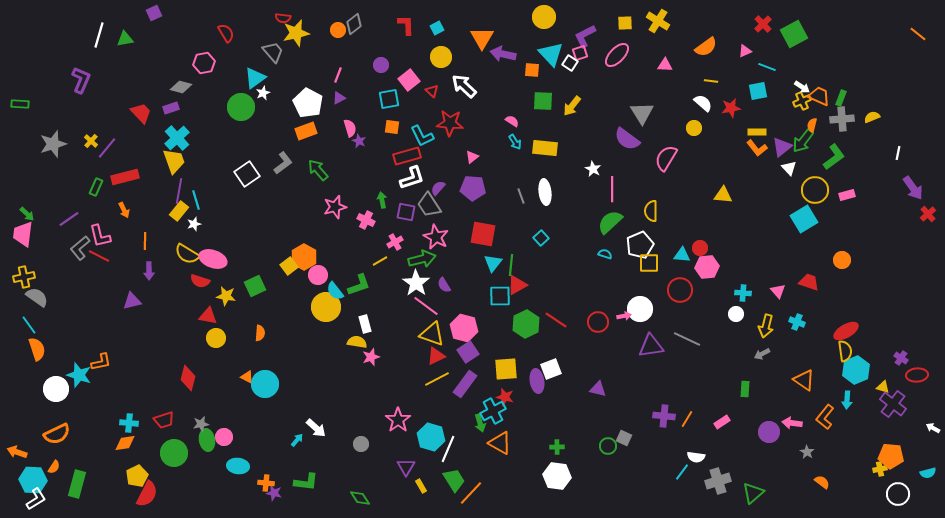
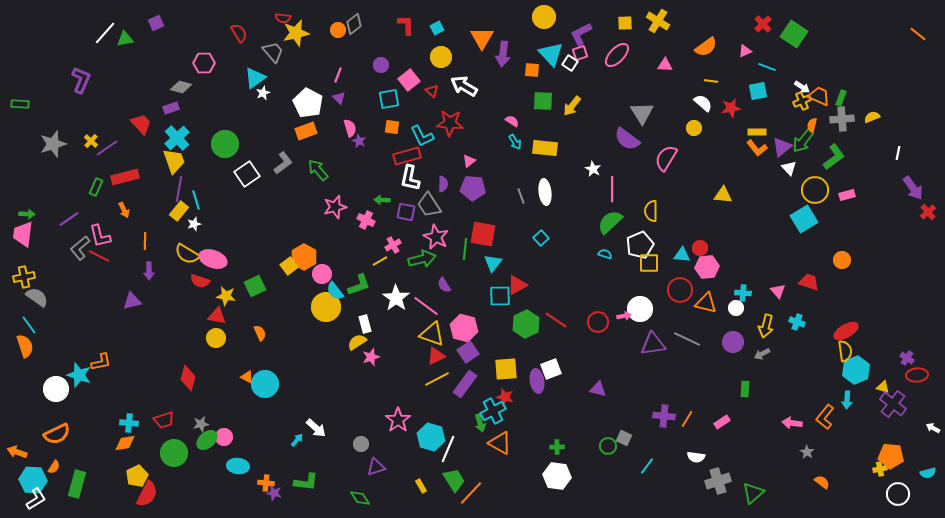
purple square at (154, 13): moved 2 px right, 10 px down
red semicircle at (226, 33): moved 13 px right
green square at (794, 34): rotated 28 degrees counterclockwise
white line at (99, 35): moved 6 px right, 2 px up; rotated 25 degrees clockwise
purple L-shape at (585, 36): moved 4 px left, 2 px up
purple arrow at (503, 54): rotated 95 degrees counterclockwise
pink hexagon at (204, 63): rotated 10 degrees clockwise
white arrow at (464, 86): rotated 12 degrees counterclockwise
purple triangle at (339, 98): rotated 48 degrees counterclockwise
green circle at (241, 107): moved 16 px left, 37 px down
red trapezoid at (141, 113): moved 11 px down
purple line at (107, 148): rotated 15 degrees clockwise
pink triangle at (472, 157): moved 3 px left, 4 px down
white L-shape at (412, 178): moved 2 px left; rotated 120 degrees clockwise
purple semicircle at (438, 188): moved 5 px right, 4 px up; rotated 140 degrees clockwise
purple line at (179, 191): moved 2 px up
green arrow at (382, 200): rotated 77 degrees counterclockwise
green arrow at (27, 214): rotated 42 degrees counterclockwise
red cross at (928, 214): moved 2 px up
pink cross at (395, 242): moved 2 px left, 3 px down
green line at (511, 265): moved 46 px left, 16 px up
pink circle at (318, 275): moved 4 px right, 1 px up
white star at (416, 283): moved 20 px left, 15 px down
white circle at (736, 314): moved 6 px up
red triangle at (208, 316): moved 9 px right
orange semicircle at (260, 333): rotated 28 degrees counterclockwise
yellow semicircle at (357, 342): rotated 42 degrees counterclockwise
purple triangle at (651, 346): moved 2 px right, 2 px up
orange semicircle at (37, 349): moved 12 px left, 3 px up
purple cross at (901, 358): moved 6 px right
orange triangle at (804, 380): moved 98 px left, 77 px up; rotated 20 degrees counterclockwise
purple circle at (769, 432): moved 36 px left, 90 px up
green ellipse at (207, 440): rotated 60 degrees clockwise
purple triangle at (406, 467): moved 30 px left; rotated 42 degrees clockwise
cyan line at (682, 472): moved 35 px left, 6 px up
